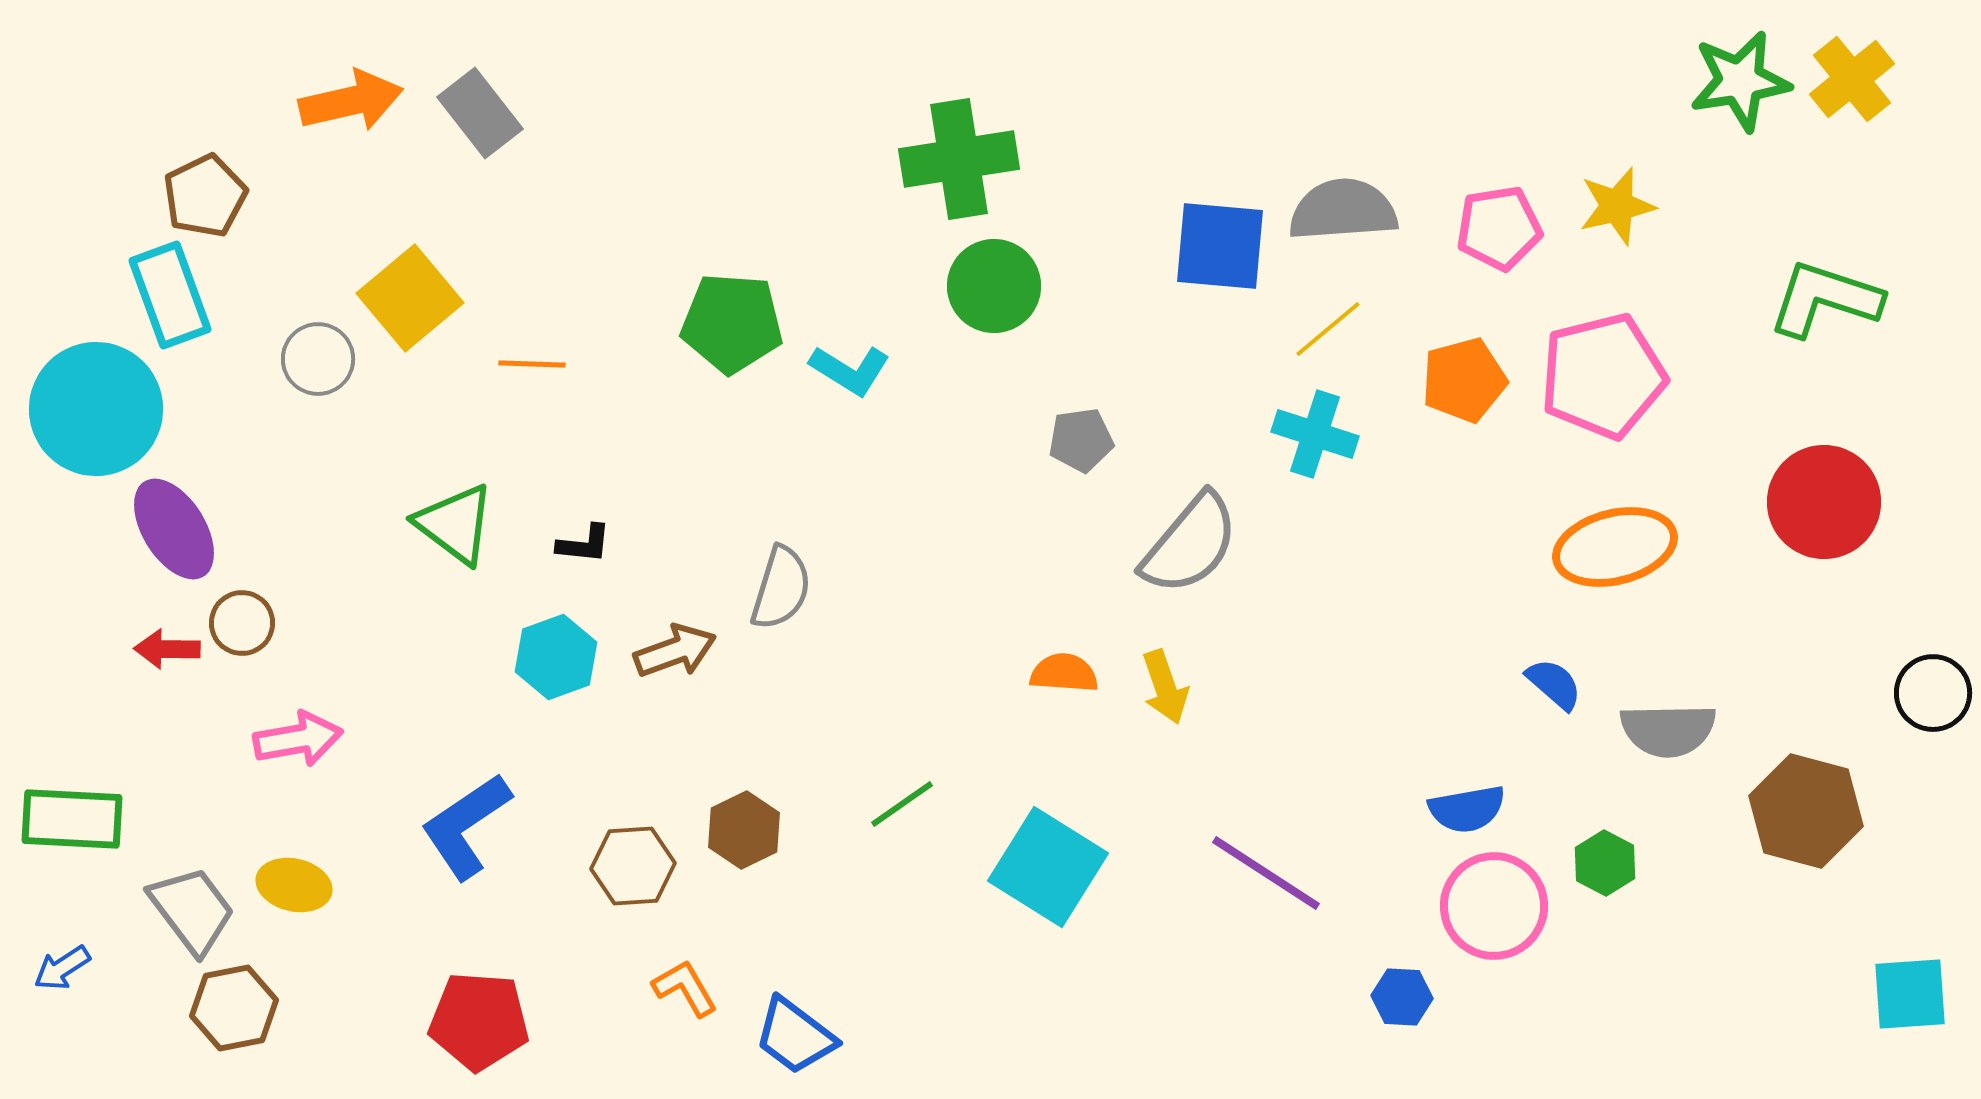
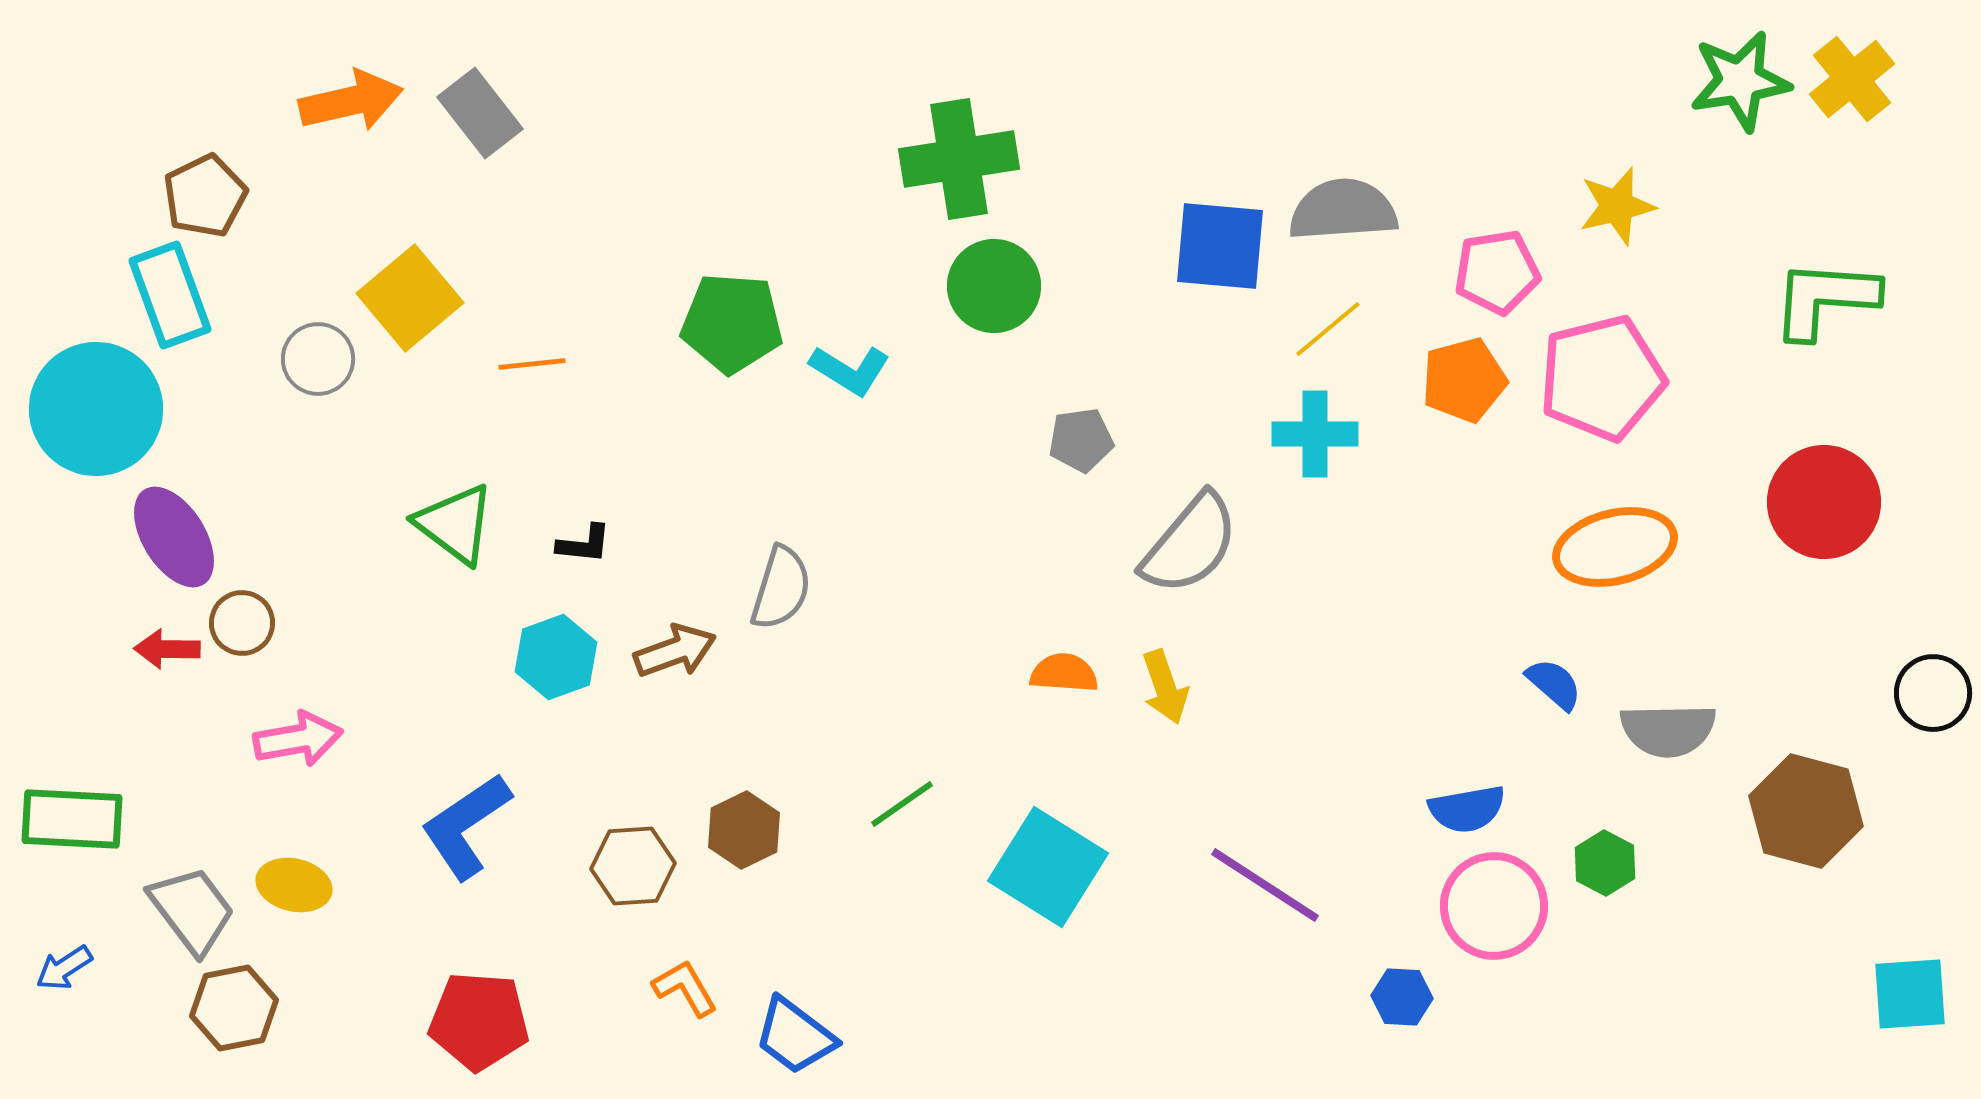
pink pentagon at (1499, 228): moved 2 px left, 44 px down
green L-shape at (1825, 299): rotated 14 degrees counterclockwise
orange line at (532, 364): rotated 8 degrees counterclockwise
pink pentagon at (1603, 376): moved 1 px left, 2 px down
cyan cross at (1315, 434): rotated 18 degrees counterclockwise
purple ellipse at (174, 529): moved 8 px down
purple line at (1266, 873): moved 1 px left, 12 px down
blue arrow at (62, 968): moved 2 px right
